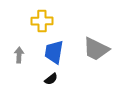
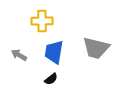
gray trapezoid: moved 1 px up; rotated 12 degrees counterclockwise
gray arrow: rotated 63 degrees counterclockwise
